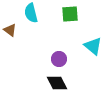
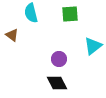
brown triangle: moved 2 px right, 5 px down
cyan triangle: rotated 42 degrees clockwise
